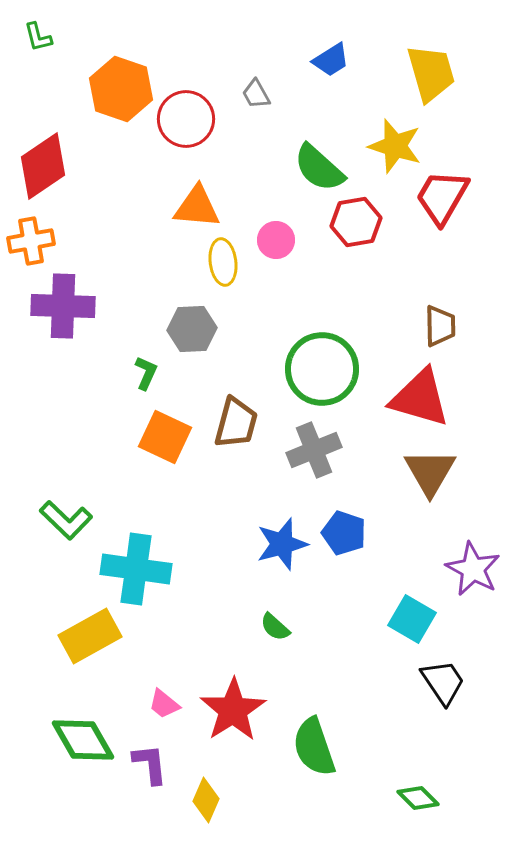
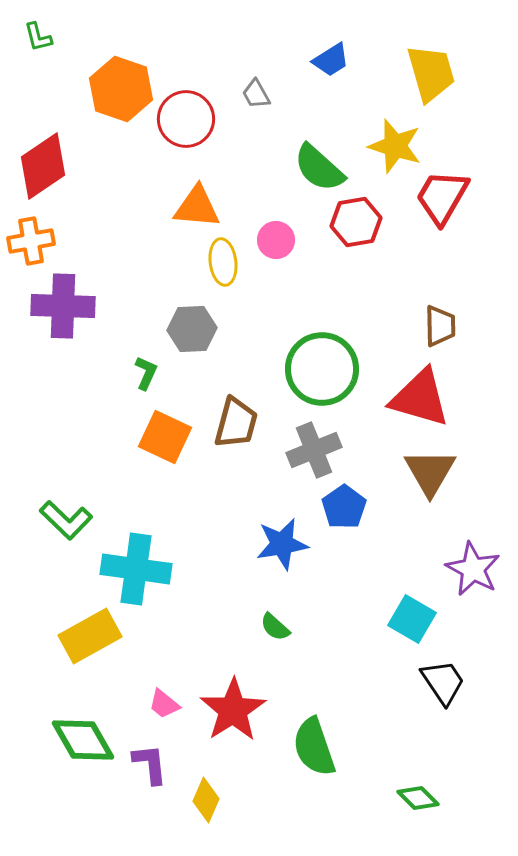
blue pentagon at (344, 533): moved 26 px up; rotated 18 degrees clockwise
blue star at (282, 544): rotated 6 degrees clockwise
